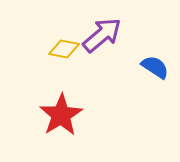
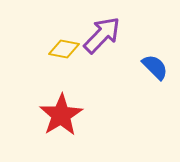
purple arrow: rotated 6 degrees counterclockwise
blue semicircle: rotated 12 degrees clockwise
